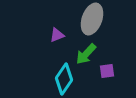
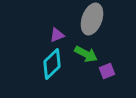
green arrow: rotated 105 degrees counterclockwise
purple square: rotated 14 degrees counterclockwise
cyan diamond: moved 12 px left, 15 px up; rotated 12 degrees clockwise
